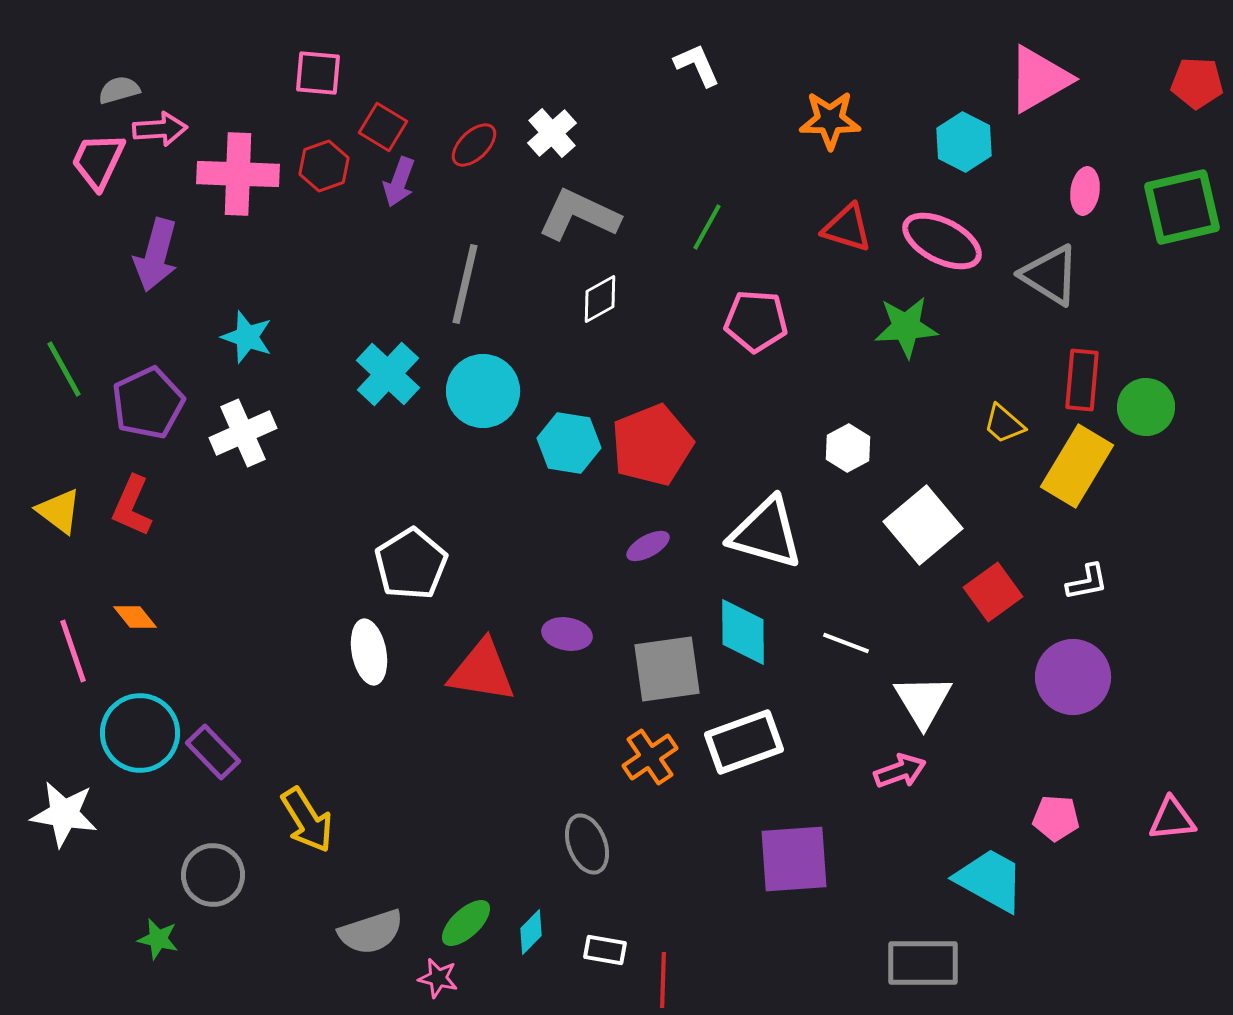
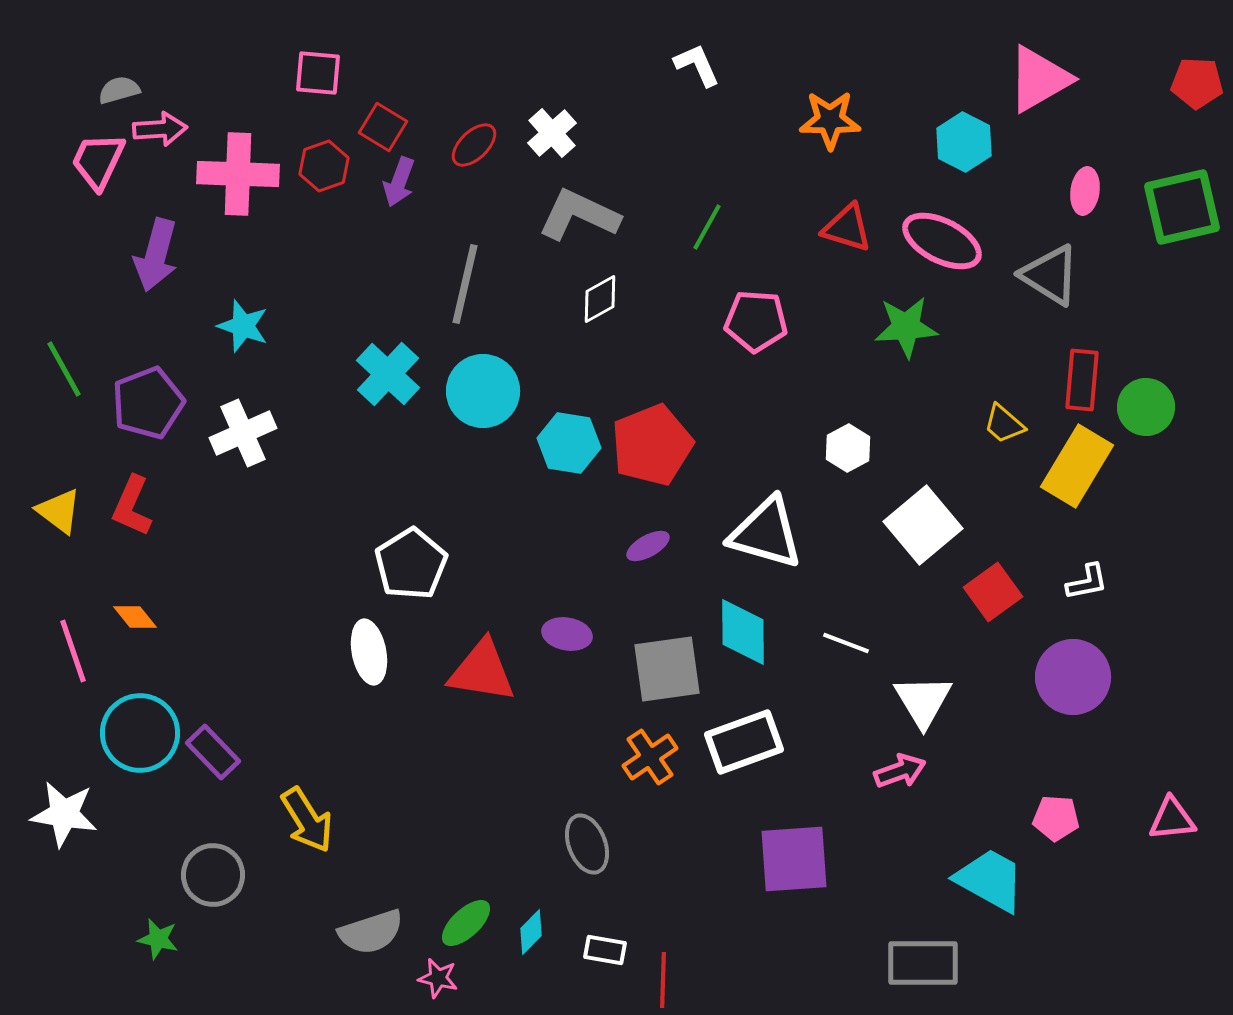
cyan star at (247, 337): moved 4 px left, 11 px up
purple pentagon at (148, 403): rotated 4 degrees clockwise
